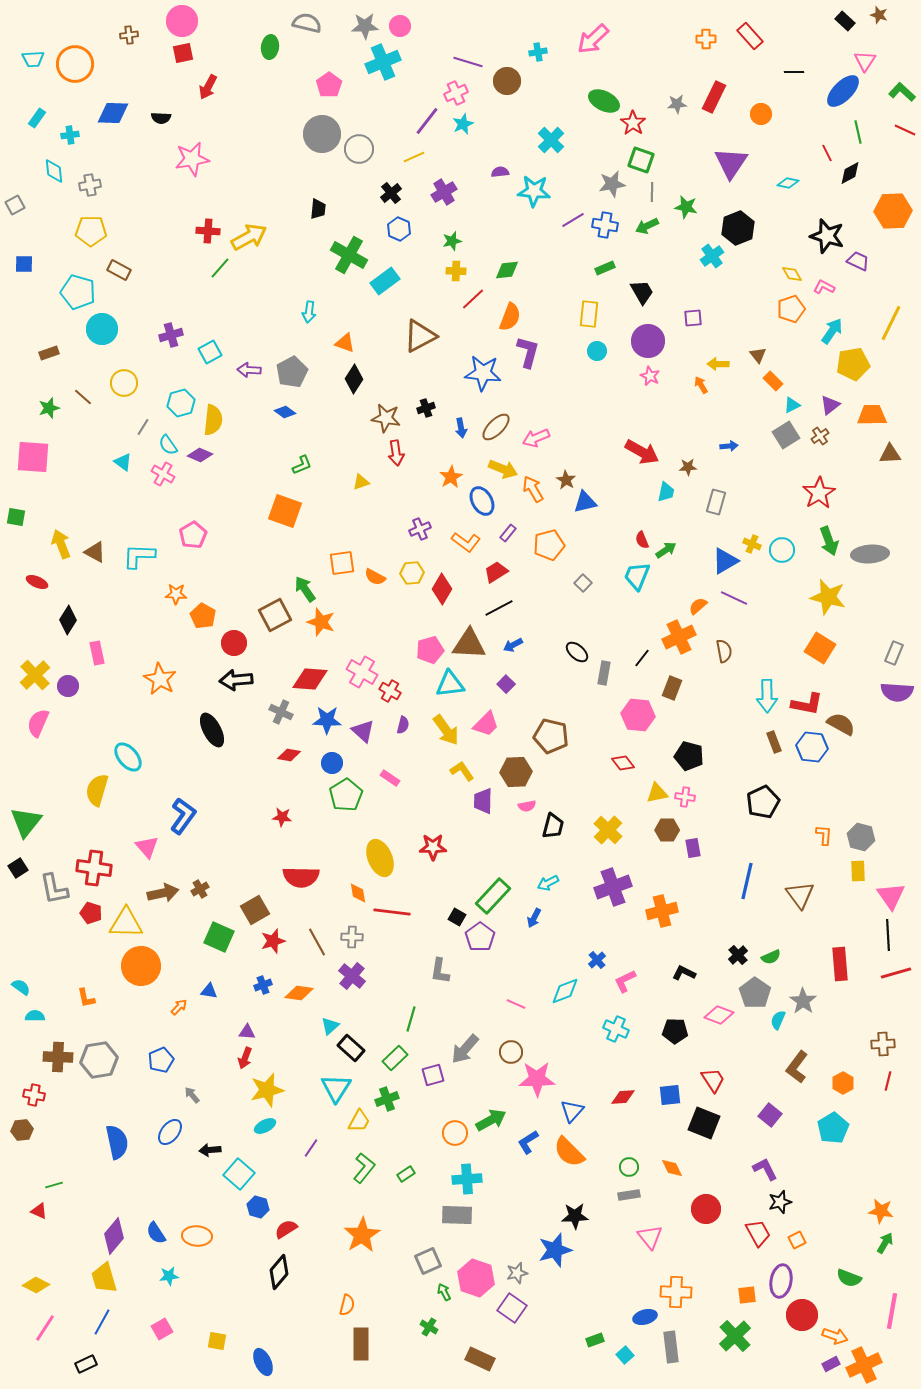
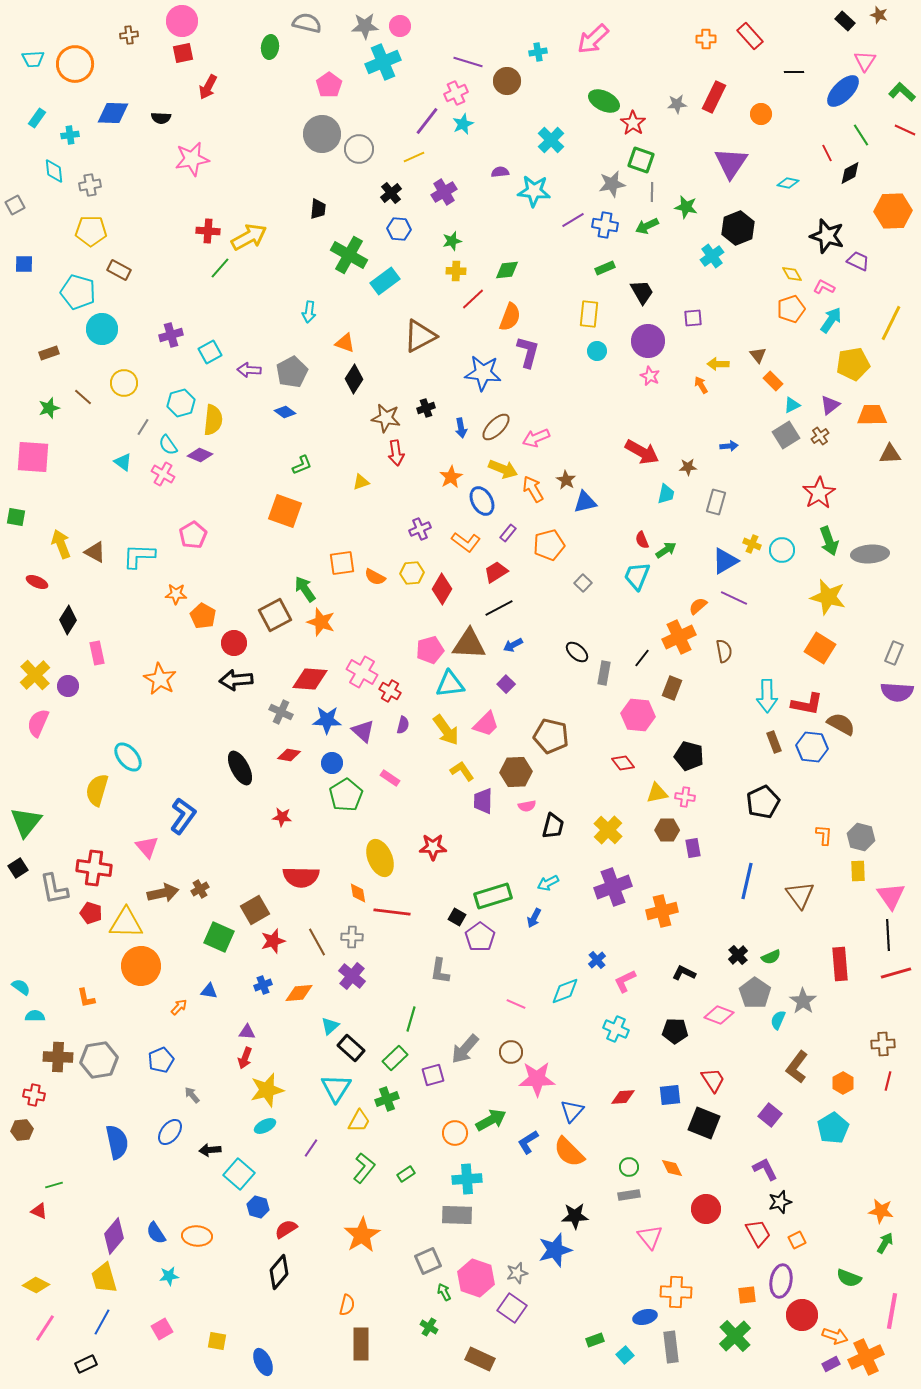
green line at (858, 132): moved 3 px right, 3 px down; rotated 20 degrees counterclockwise
blue hexagon at (399, 229): rotated 20 degrees counterclockwise
cyan arrow at (832, 331): moved 1 px left, 11 px up
cyan trapezoid at (666, 492): moved 2 px down
black ellipse at (212, 730): moved 28 px right, 38 px down
green rectangle at (493, 896): rotated 30 degrees clockwise
orange diamond at (299, 993): rotated 12 degrees counterclockwise
orange cross at (864, 1365): moved 2 px right, 8 px up
